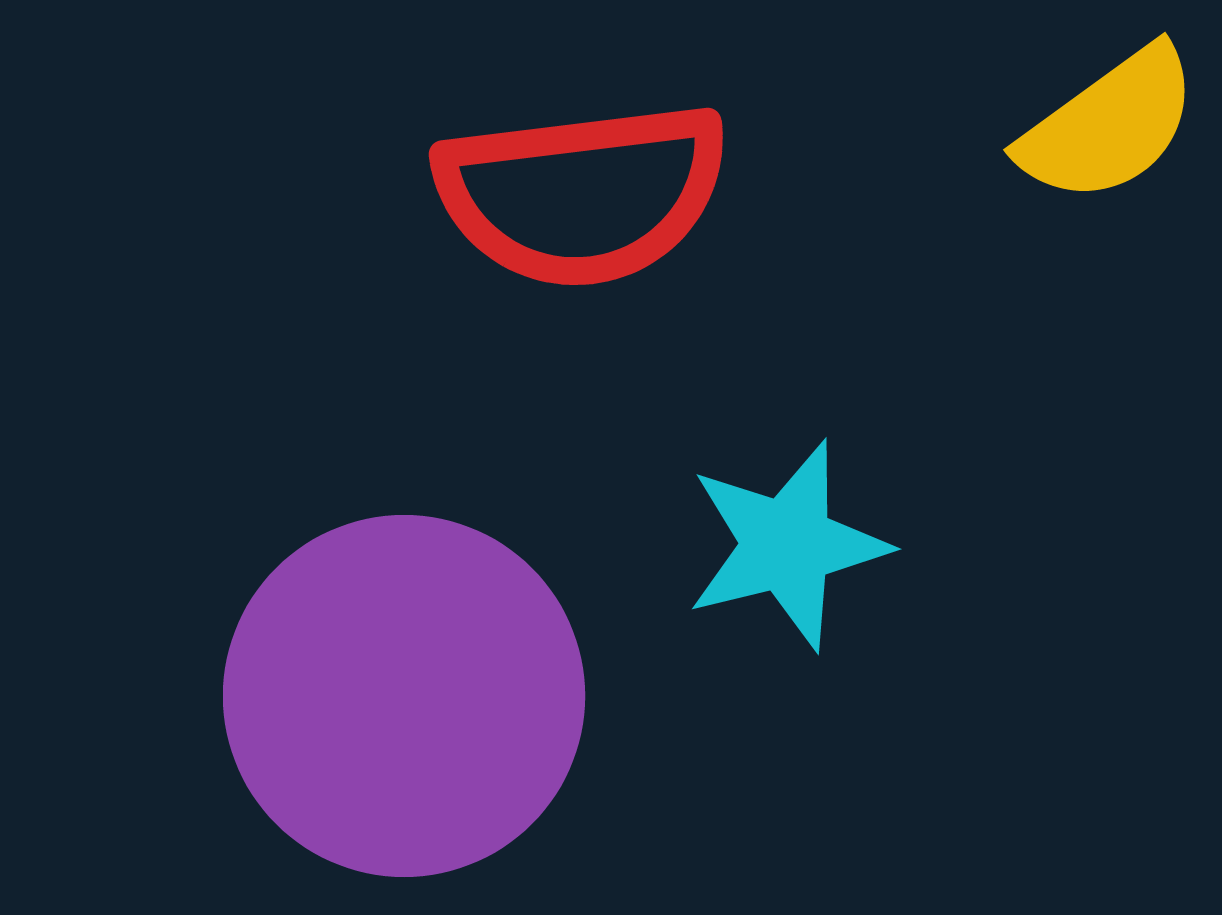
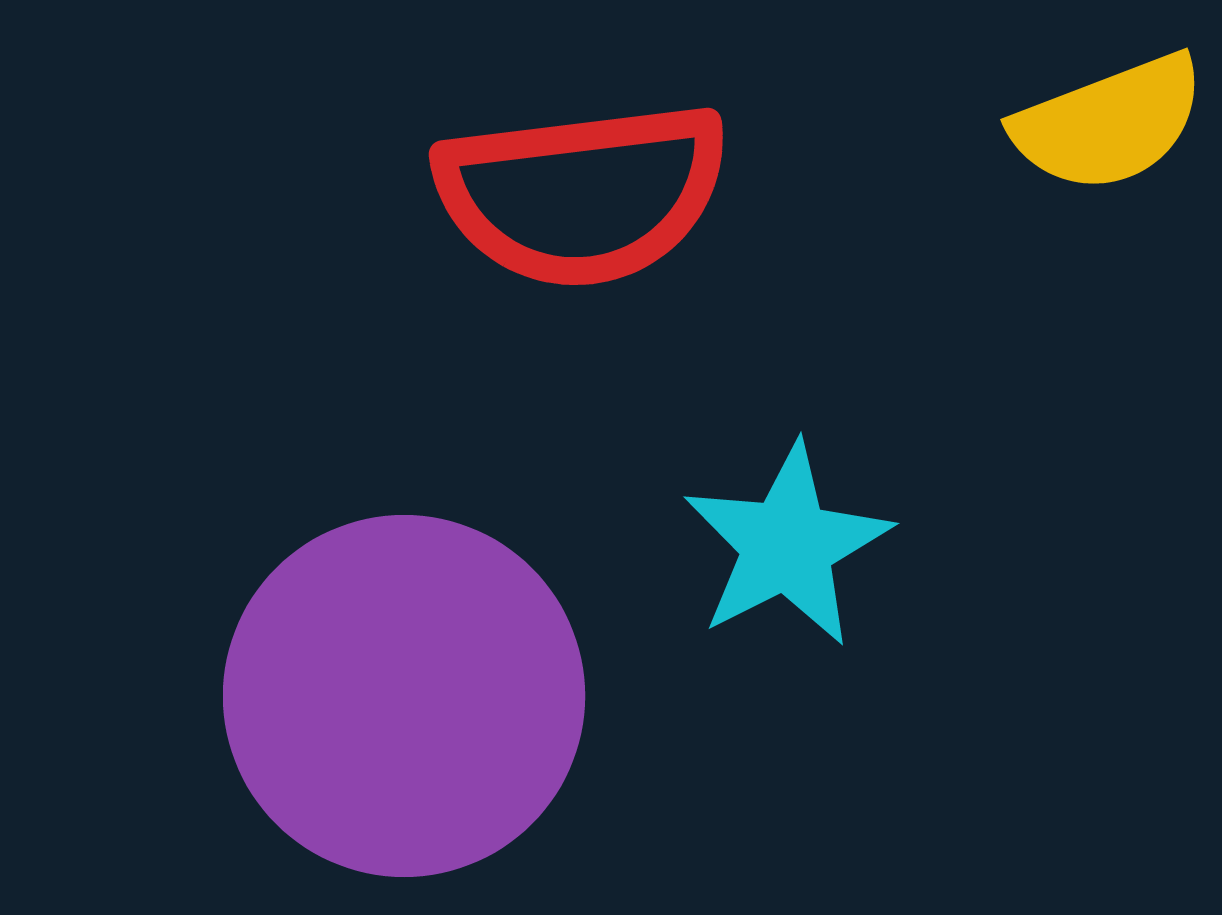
yellow semicircle: moved 2 px up; rotated 15 degrees clockwise
cyan star: rotated 13 degrees counterclockwise
